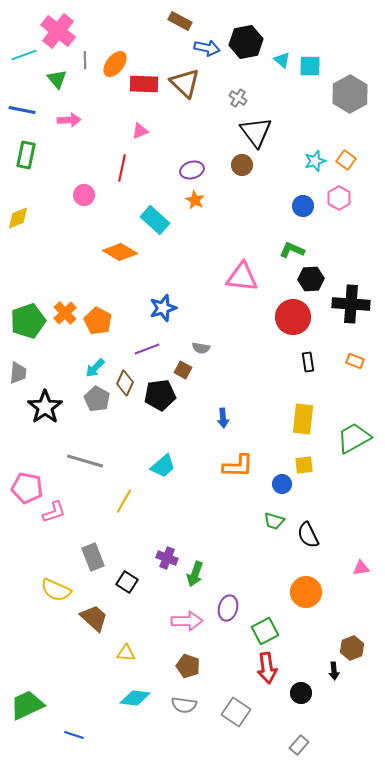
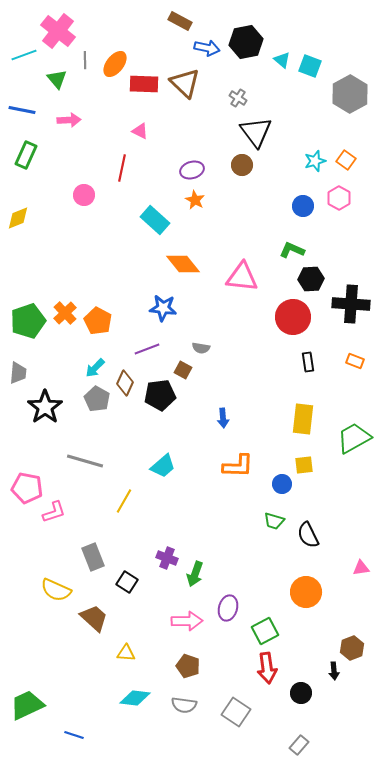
cyan square at (310, 66): rotated 20 degrees clockwise
pink triangle at (140, 131): rotated 48 degrees clockwise
green rectangle at (26, 155): rotated 12 degrees clockwise
orange diamond at (120, 252): moved 63 px right, 12 px down; rotated 20 degrees clockwise
blue star at (163, 308): rotated 24 degrees clockwise
